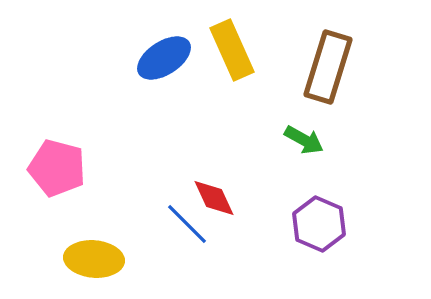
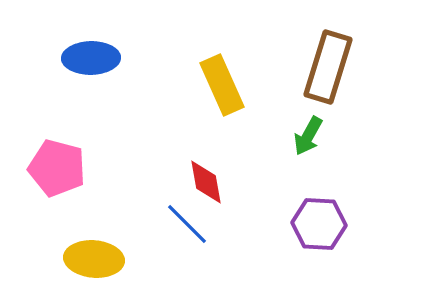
yellow rectangle: moved 10 px left, 35 px down
blue ellipse: moved 73 px left; rotated 32 degrees clockwise
green arrow: moved 4 px right, 4 px up; rotated 90 degrees clockwise
red diamond: moved 8 px left, 16 px up; rotated 15 degrees clockwise
purple hexagon: rotated 20 degrees counterclockwise
